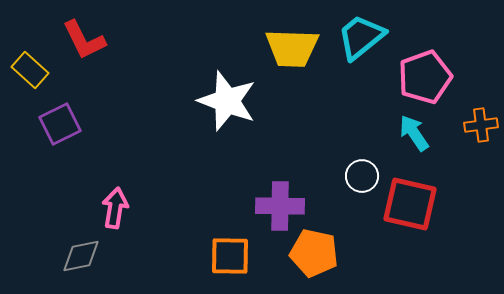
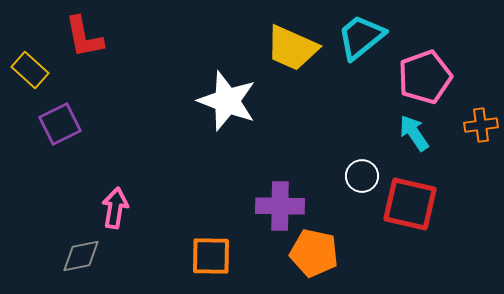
red L-shape: moved 3 px up; rotated 15 degrees clockwise
yellow trapezoid: rotated 22 degrees clockwise
orange square: moved 19 px left
